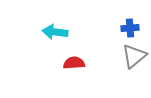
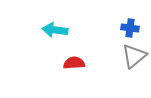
blue cross: rotated 12 degrees clockwise
cyan arrow: moved 2 px up
